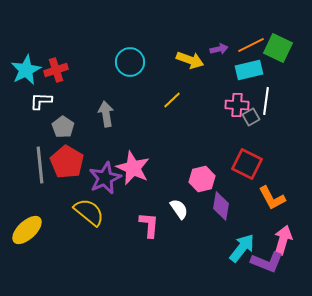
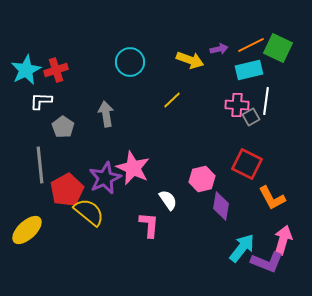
red pentagon: moved 28 px down; rotated 12 degrees clockwise
white semicircle: moved 11 px left, 9 px up
